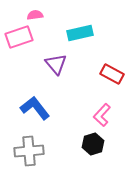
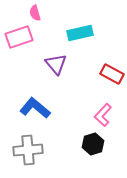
pink semicircle: moved 2 px up; rotated 98 degrees counterclockwise
blue L-shape: rotated 12 degrees counterclockwise
pink L-shape: moved 1 px right
gray cross: moved 1 px left, 1 px up
